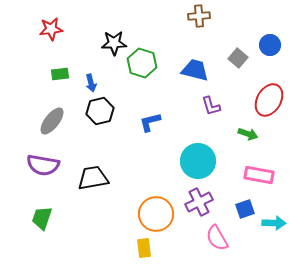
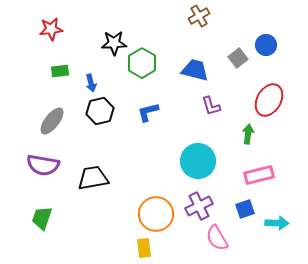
brown cross: rotated 25 degrees counterclockwise
blue circle: moved 4 px left
gray square: rotated 12 degrees clockwise
green hexagon: rotated 12 degrees clockwise
green rectangle: moved 3 px up
blue L-shape: moved 2 px left, 10 px up
green arrow: rotated 102 degrees counterclockwise
pink rectangle: rotated 24 degrees counterclockwise
purple cross: moved 4 px down
cyan arrow: moved 3 px right
